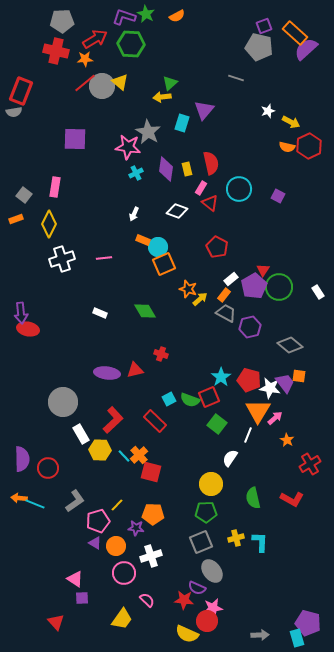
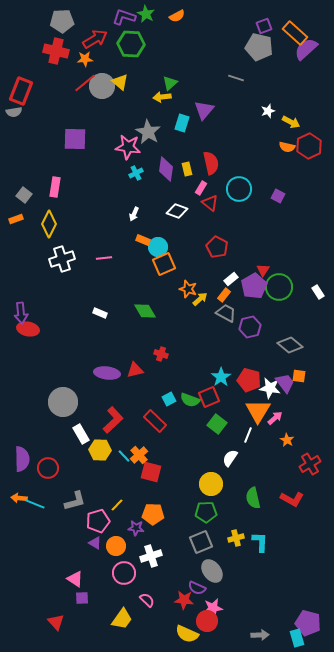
gray L-shape at (75, 501): rotated 20 degrees clockwise
